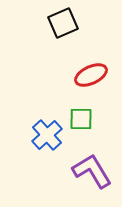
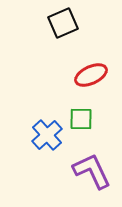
purple L-shape: rotated 6 degrees clockwise
